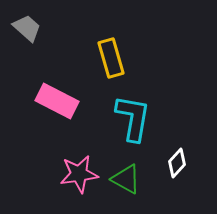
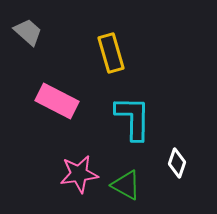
gray trapezoid: moved 1 px right, 4 px down
yellow rectangle: moved 5 px up
cyan L-shape: rotated 9 degrees counterclockwise
white diamond: rotated 24 degrees counterclockwise
green triangle: moved 6 px down
